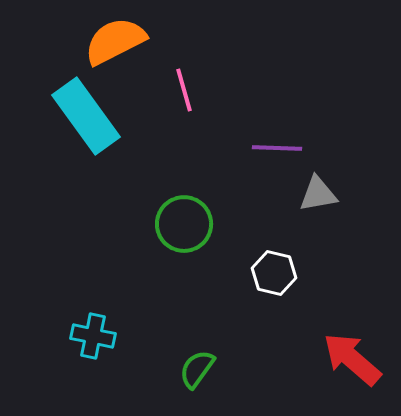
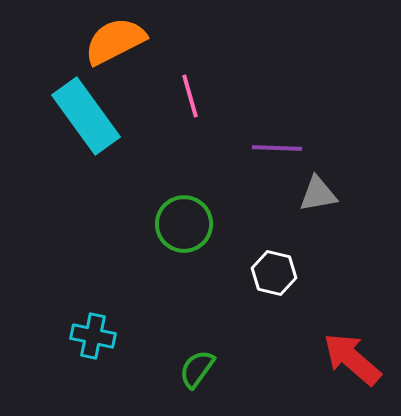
pink line: moved 6 px right, 6 px down
